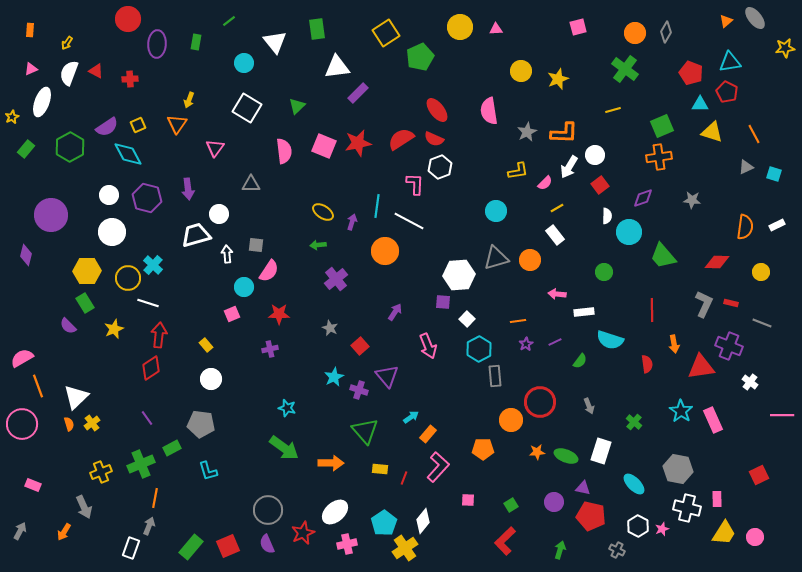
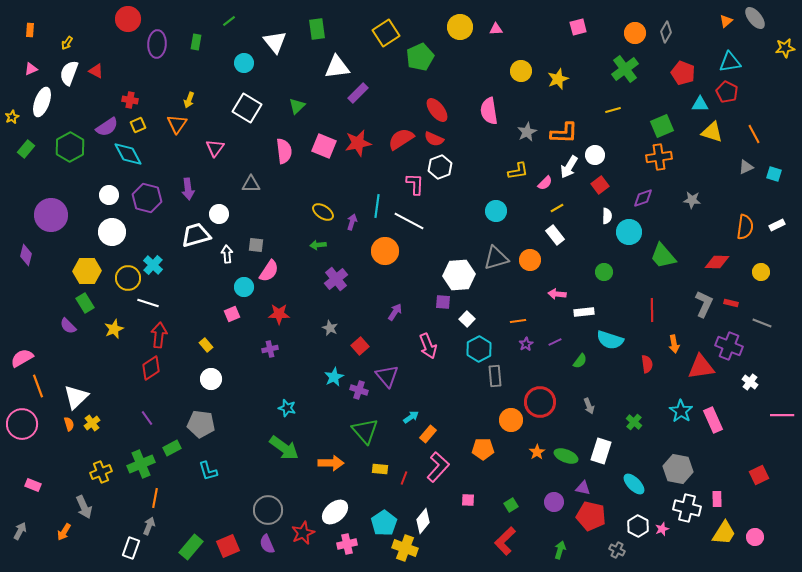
green cross at (625, 69): rotated 16 degrees clockwise
red pentagon at (691, 73): moved 8 px left
red cross at (130, 79): moved 21 px down; rotated 14 degrees clockwise
orange star at (537, 452): rotated 28 degrees counterclockwise
yellow cross at (405, 548): rotated 35 degrees counterclockwise
